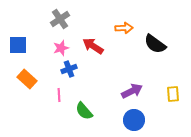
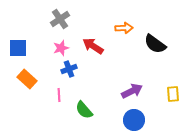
blue square: moved 3 px down
green semicircle: moved 1 px up
